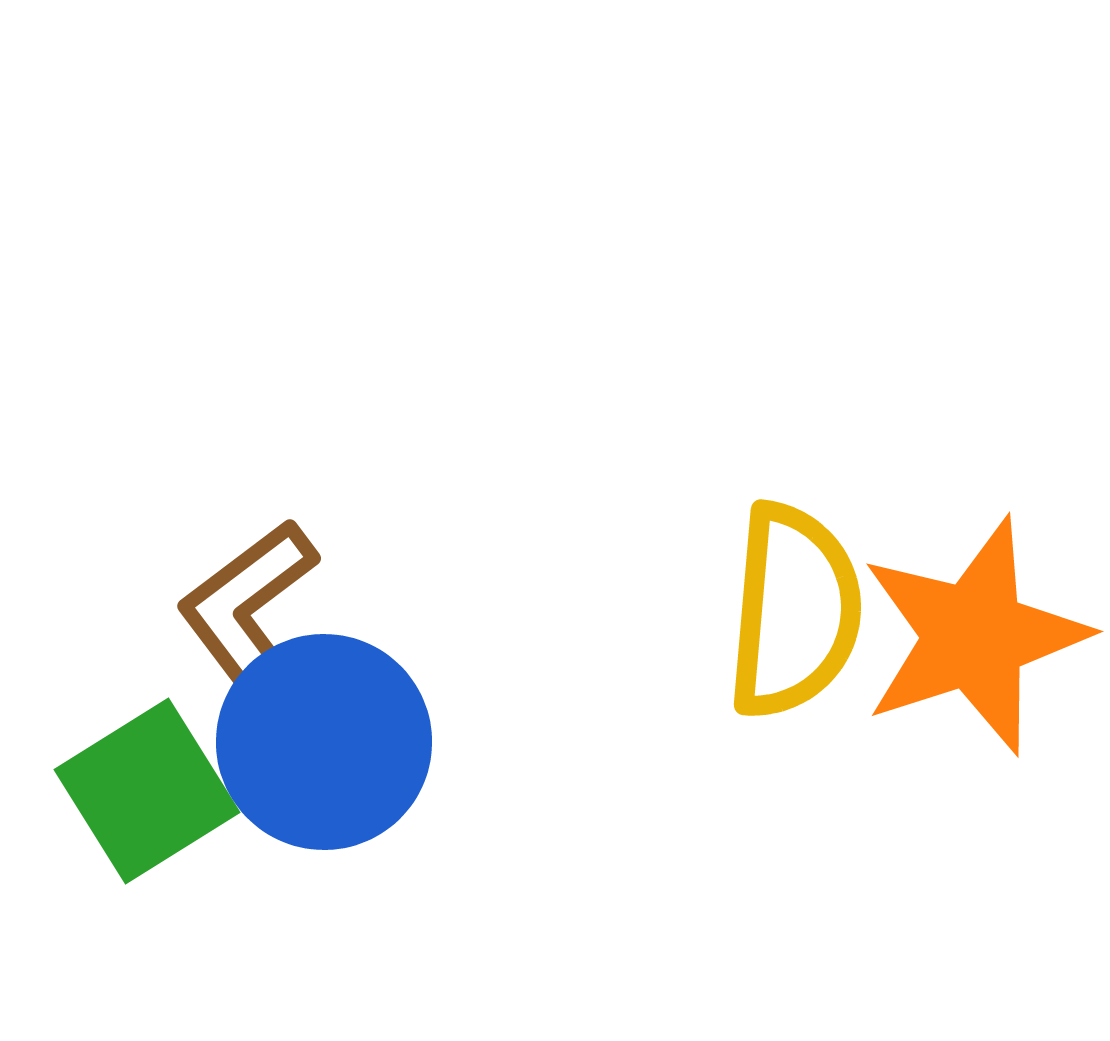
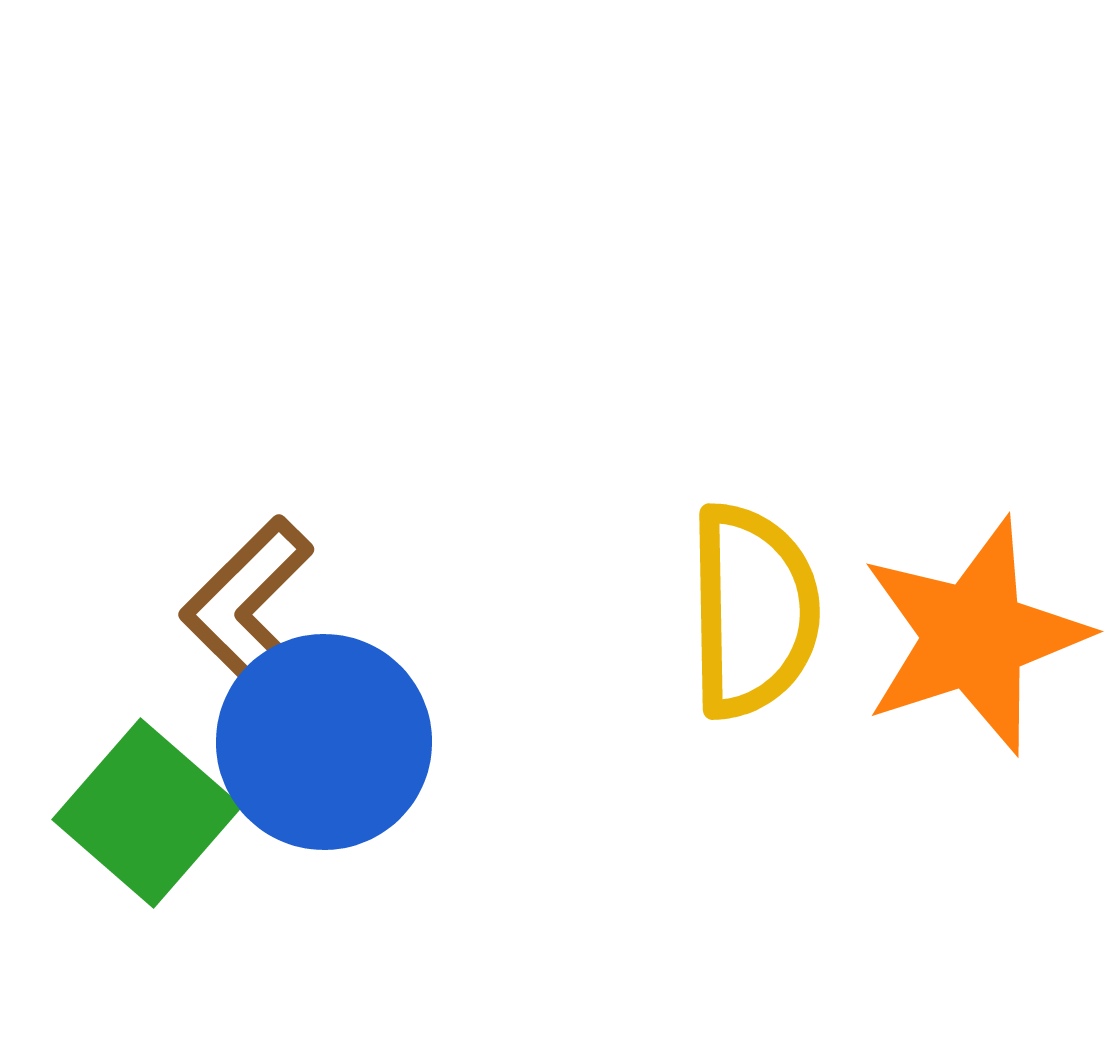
brown L-shape: rotated 8 degrees counterclockwise
yellow semicircle: moved 41 px left; rotated 6 degrees counterclockwise
green square: moved 22 px down; rotated 17 degrees counterclockwise
